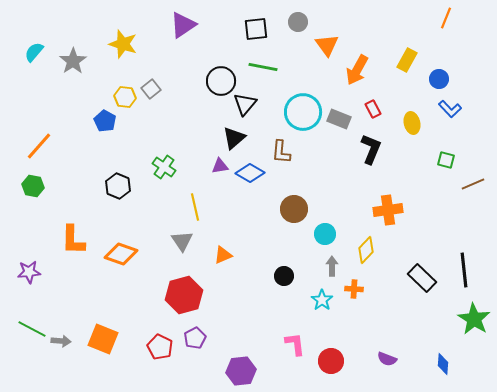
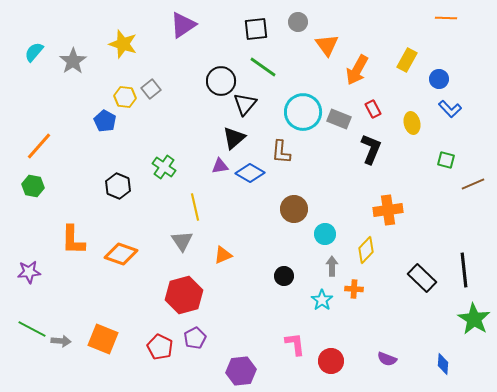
orange line at (446, 18): rotated 70 degrees clockwise
green line at (263, 67): rotated 24 degrees clockwise
